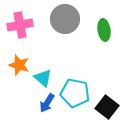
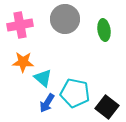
orange star: moved 4 px right, 3 px up; rotated 15 degrees counterclockwise
